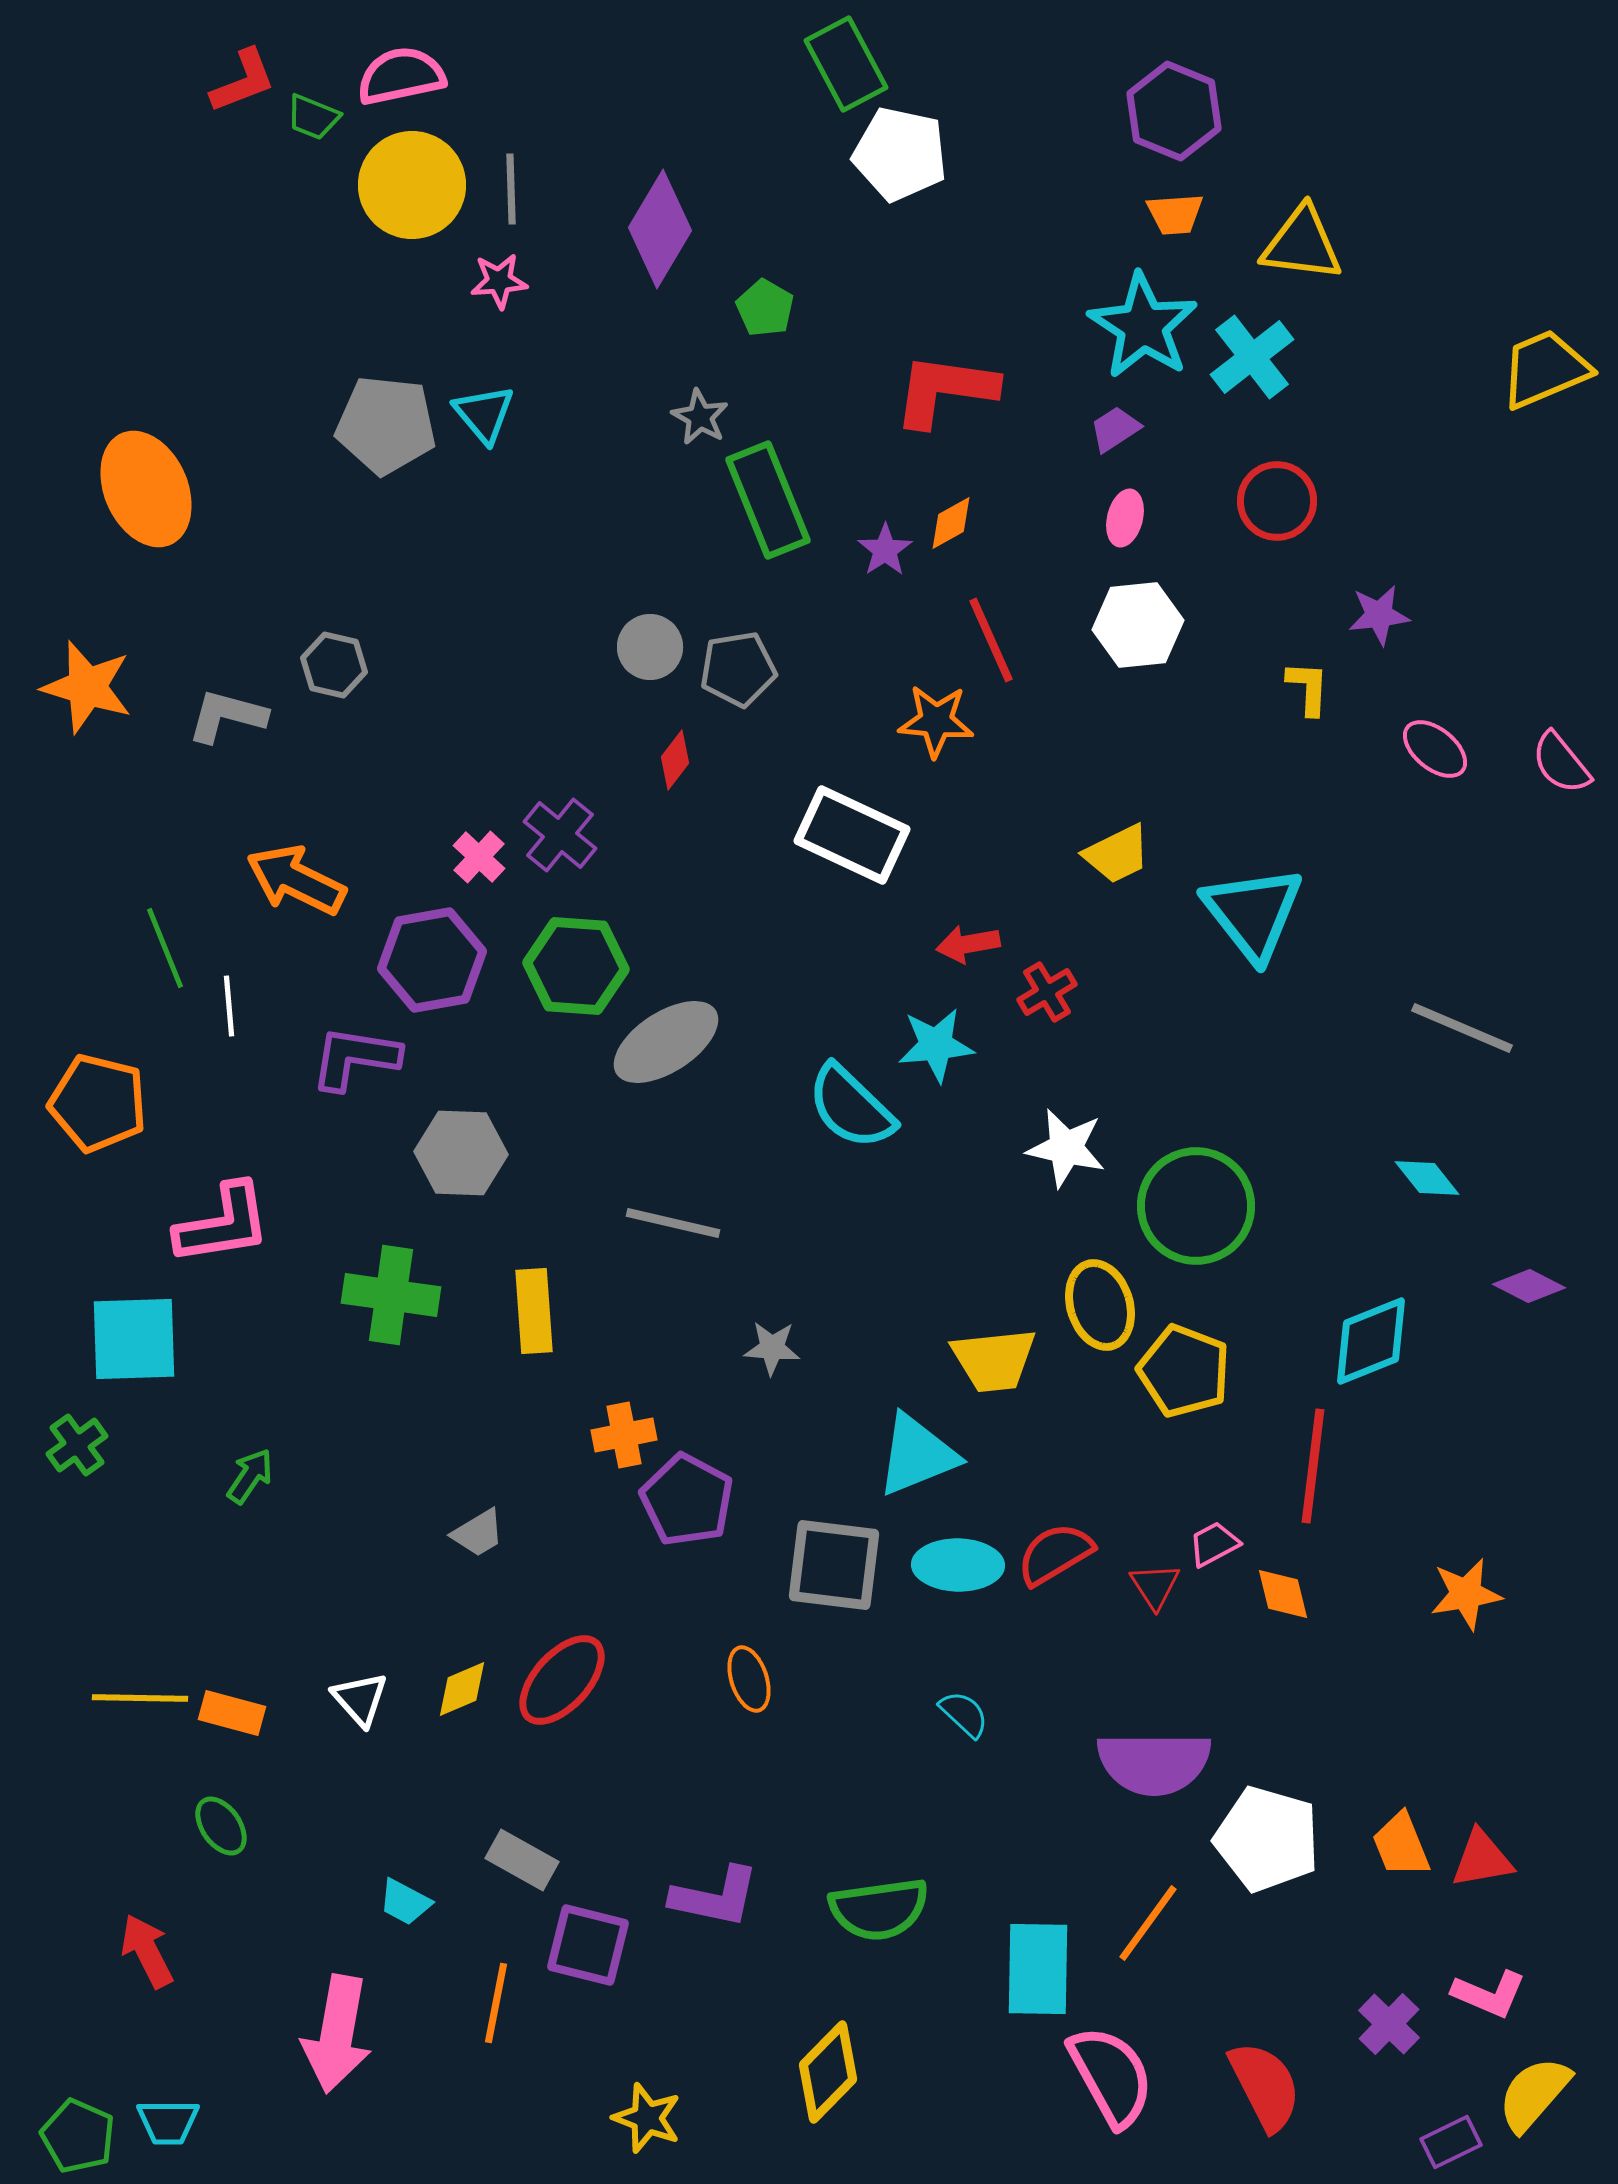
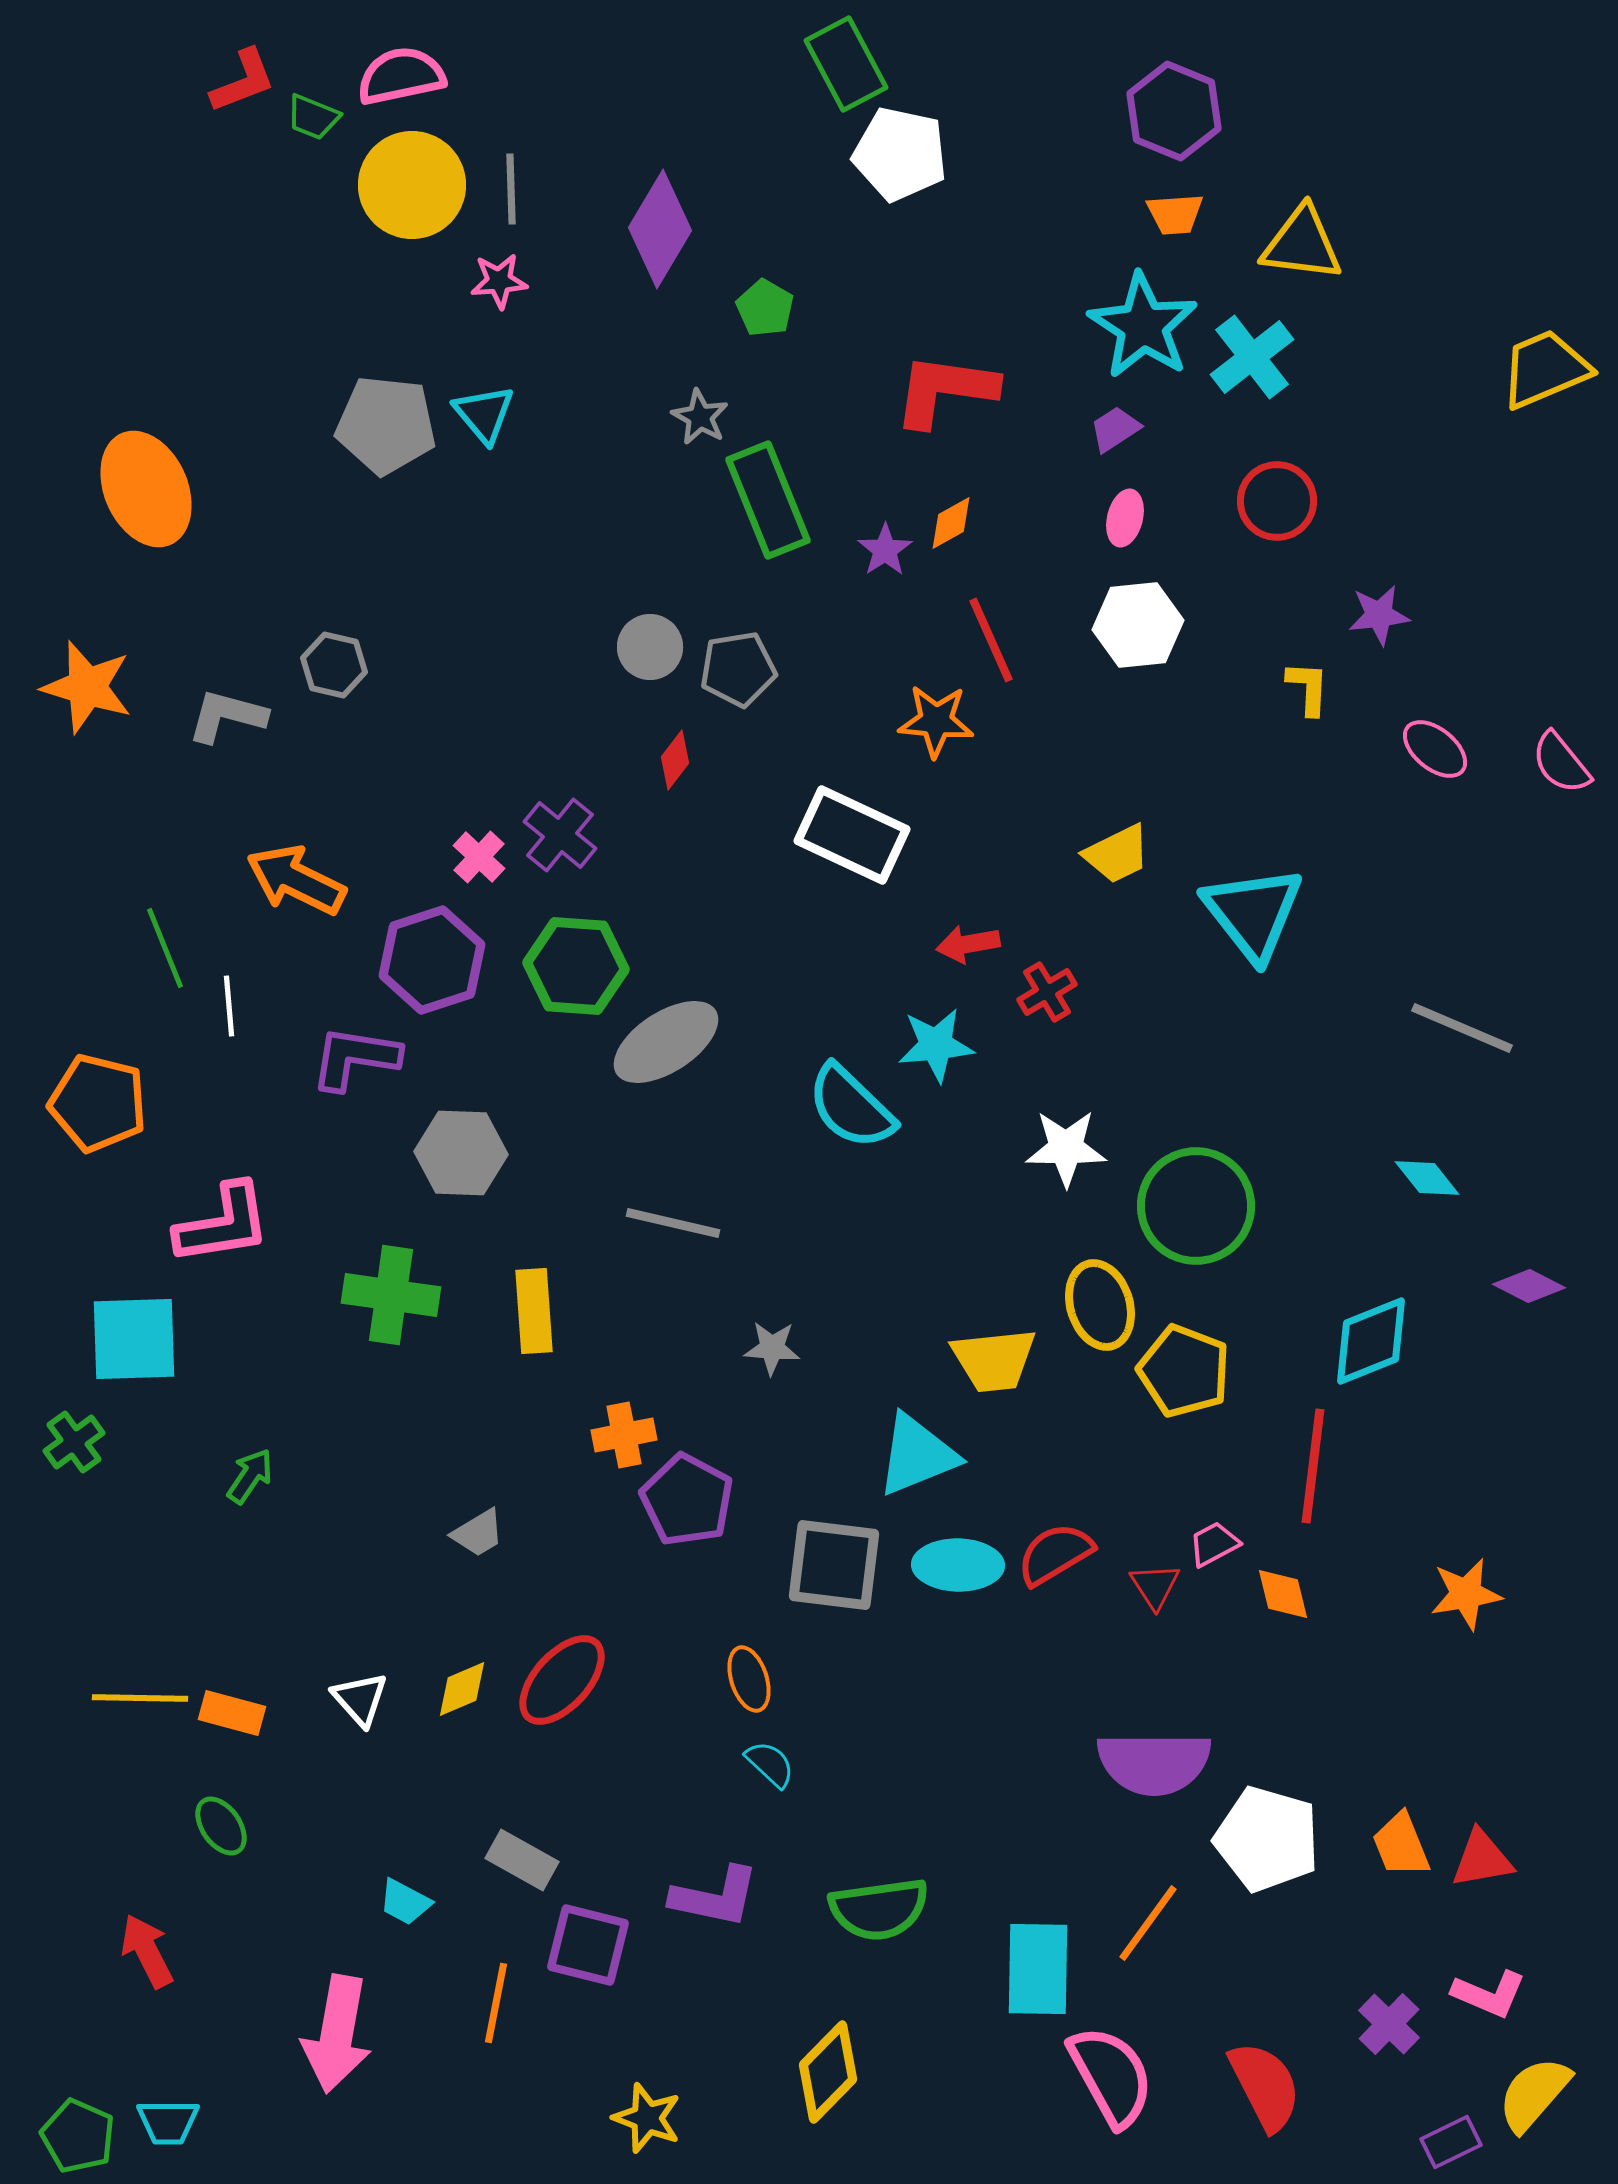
purple hexagon at (432, 960): rotated 8 degrees counterclockwise
white star at (1066, 1148): rotated 12 degrees counterclockwise
green cross at (77, 1445): moved 3 px left, 3 px up
cyan semicircle at (964, 1714): moved 194 px left, 50 px down
